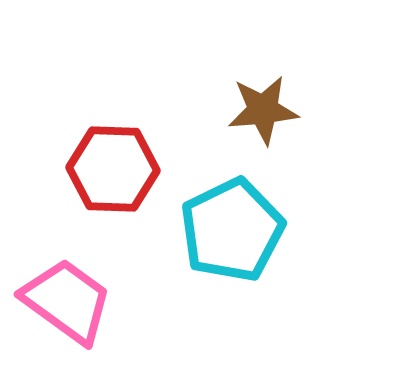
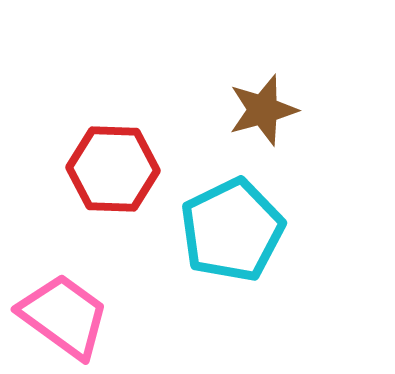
brown star: rotated 10 degrees counterclockwise
pink trapezoid: moved 3 px left, 15 px down
